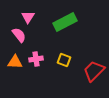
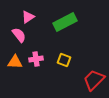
pink triangle: rotated 24 degrees clockwise
red trapezoid: moved 9 px down
